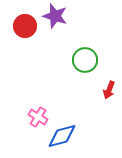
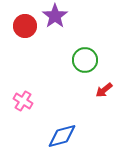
purple star: rotated 20 degrees clockwise
red arrow: moved 5 px left; rotated 30 degrees clockwise
pink cross: moved 15 px left, 16 px up
